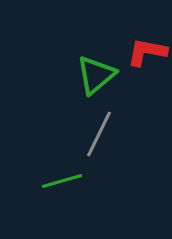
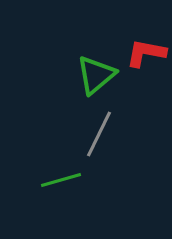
red L-shape: moved 1 px left, 1 px down
green line: moved 1 px left, 1 px up
